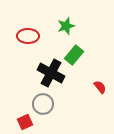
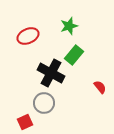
green star: moved 3 px right
red ellipse: rotated 25 degrees counterclockwise
gray circle: moved 1 px right, 1 px up
